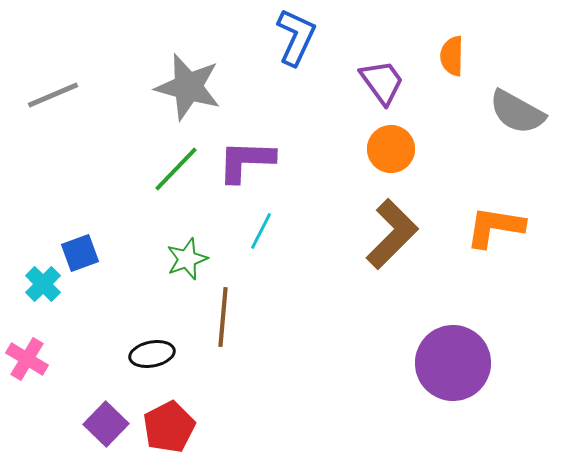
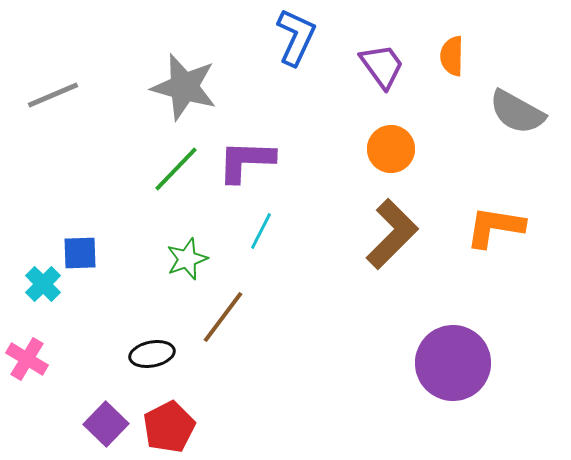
purple trapezoid: moved 16 px up
gray star: moved 4 px left
blue square: rotated 18 degrees clockwise
brown line: rotated 32 degrees clockwise
